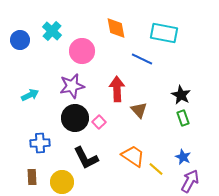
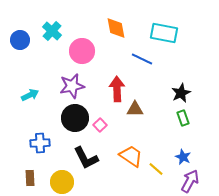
black star: moved 2 px up; rotated 18 degrees clockwise
brown triangle: moved 4 px left, 1 px up; rotated 48 degrees counterclockwise
pink square: moved 1 px right, 3 px down
orange trapezoid: moved 2 px left
brown rectangle: moved 2 px left, 1 px down
